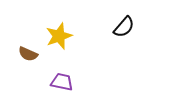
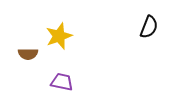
black semicircle: moved 25 px right; rotated 20 degrees counterclockwise
brown semicircle: rotated 24 degrees counterclockwise
